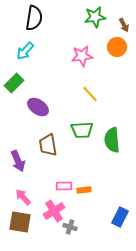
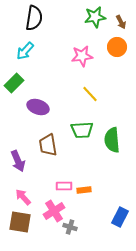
brown arrow: moved 3 px left, 3 px up
purple ellipse: rotated 15 degrees counterclockwise
